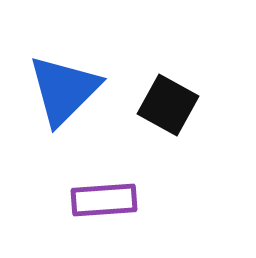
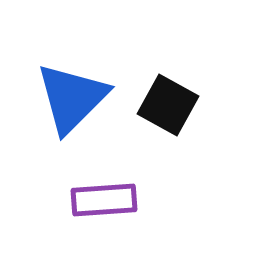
blue triangle: moved 8 px right, 8 px down
